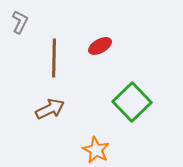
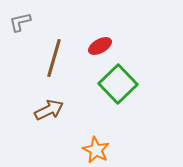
gray L-shape: rotated 130 degrees counterclockwise
brown line: rotated 15 degrees clockwise
green square: moved 14 px left, 18 px up
brown arrow: moved 1 px left, 1 px down
